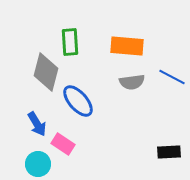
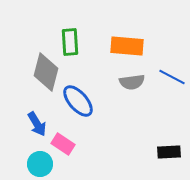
cyan circle: moved 2 px right
